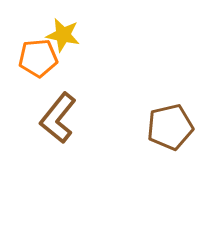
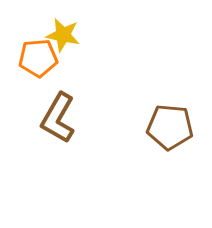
brown L-shape: rotated 9 degrees counterclockwise
brown pentagon: rotated 18 degrees clockwise
